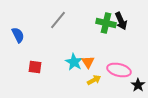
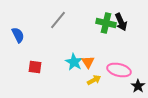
black arrow: moved 1 px down
black star: moved 1 px down
